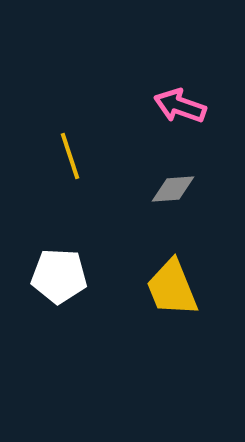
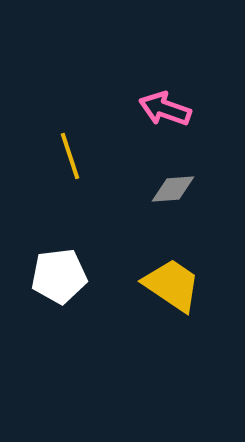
pink arrow: moved 15 px left, 3 px down
white pentagon: rotated 10 degrees counterclockwise
yellow trapezoid: moved 3 px up; rotated 146 degrees clockwise
